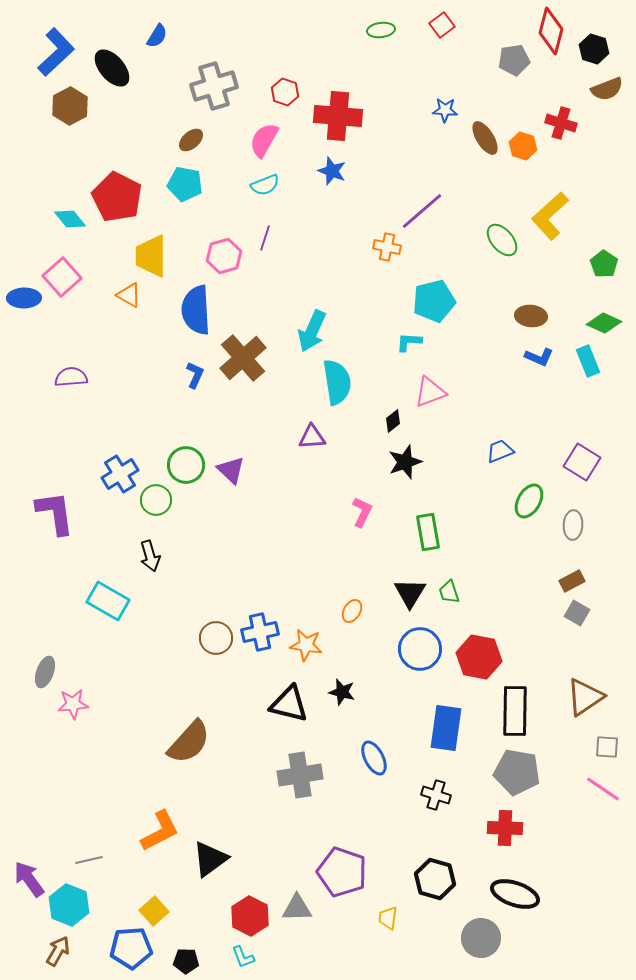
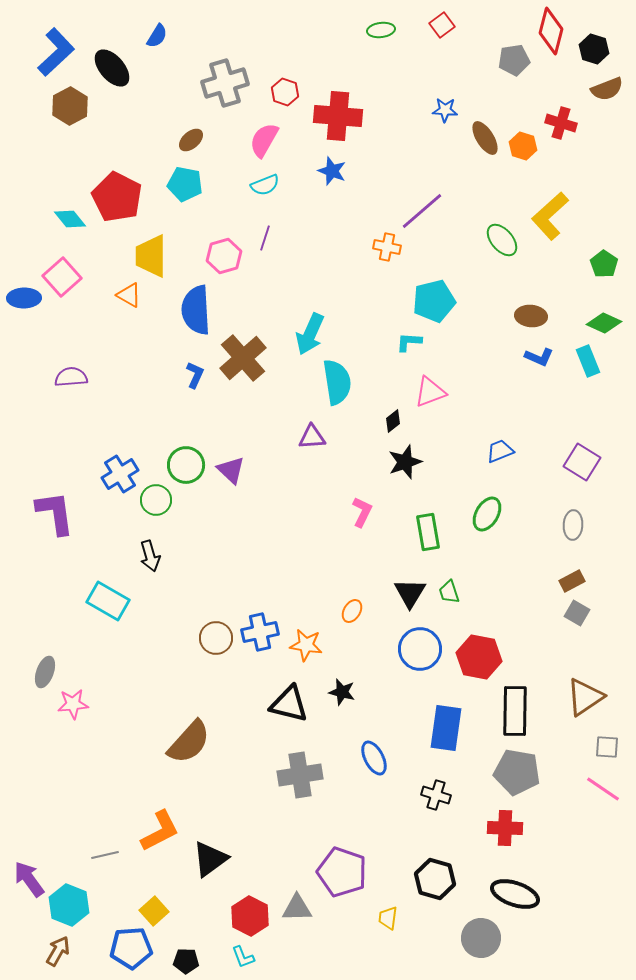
gray cross at (214, 86): moved 11 px right, 3 px up
cyan arrow at (312, 331): moved 2 px left, 3 px down
green ellipse at (529, 501): moved 42 px left, 13 px down
gray line at (89, 860): moved 16 px right, 5 px up
